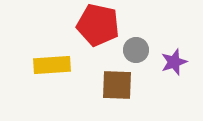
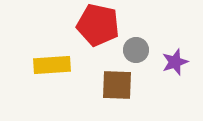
purple star: moved 1 px right
